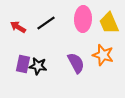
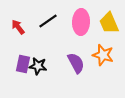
pink ellipse: moved 2 px left, 3 px down
black line: moved 2 px right, 2 px up
red arrow: rotated 21 degrees clockwise
